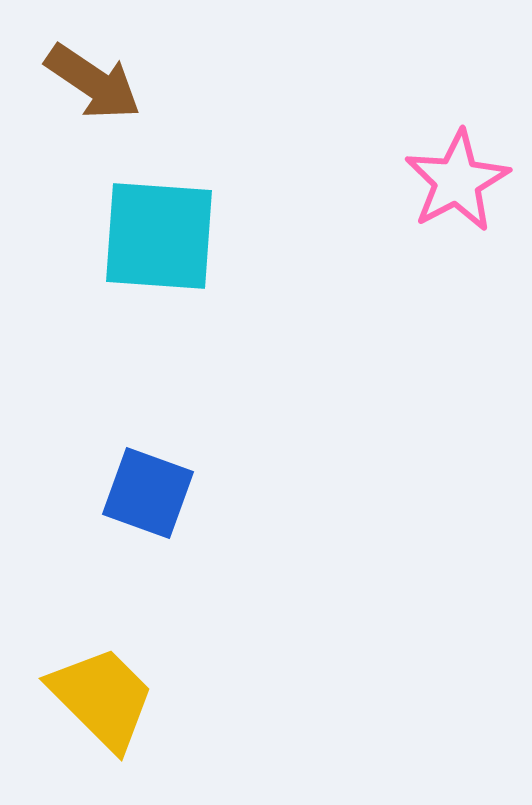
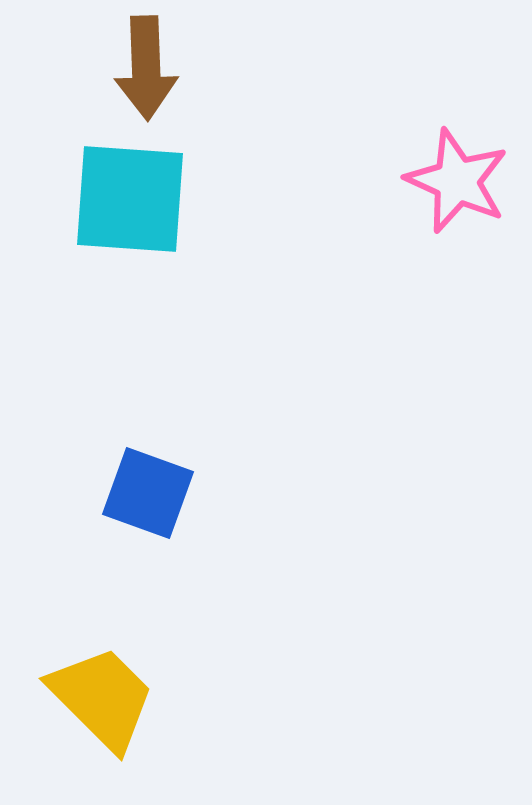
brown arrow: moved 53 px right, 14 px up; rotated 54 degrees clockwise
pink star: rotated 20 degrees counterclockwise
cyan square: moved 29 px left, 37 px up
